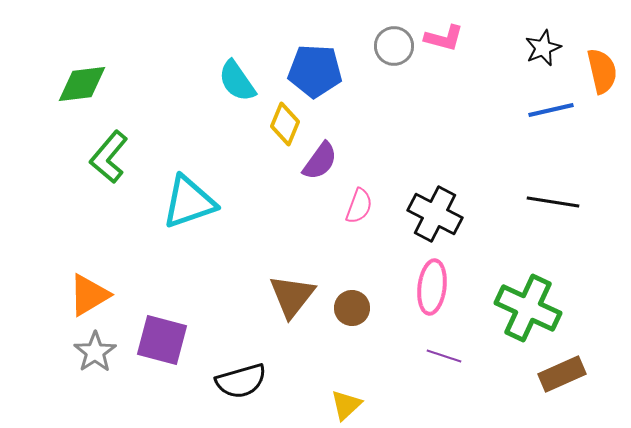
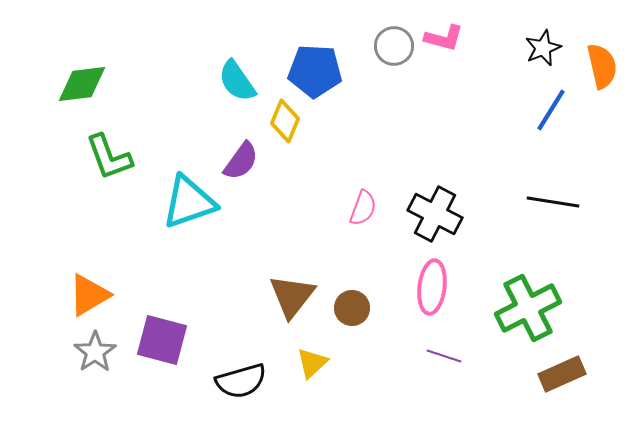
orange semicircle: moved 5 px up
blue line: rotated 45 degrees counterclockwise
yellow diamond: moved 3 px up
green L-shape: rotated 60 degrees counterclockwise
purple semicircle: moved 79 px left
pink semicircle: moved 4 px right, 2 px down
green cross: rotated 38 degrees clockwise
yellow triangle: moved 34 px left, 42 px up
